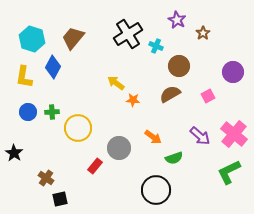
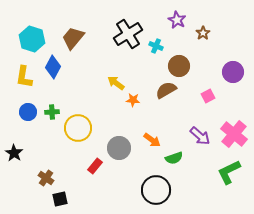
brown semicircle: moved 4 px left, 4 px up
orange arrow: moved 1 px left, 3 px down
